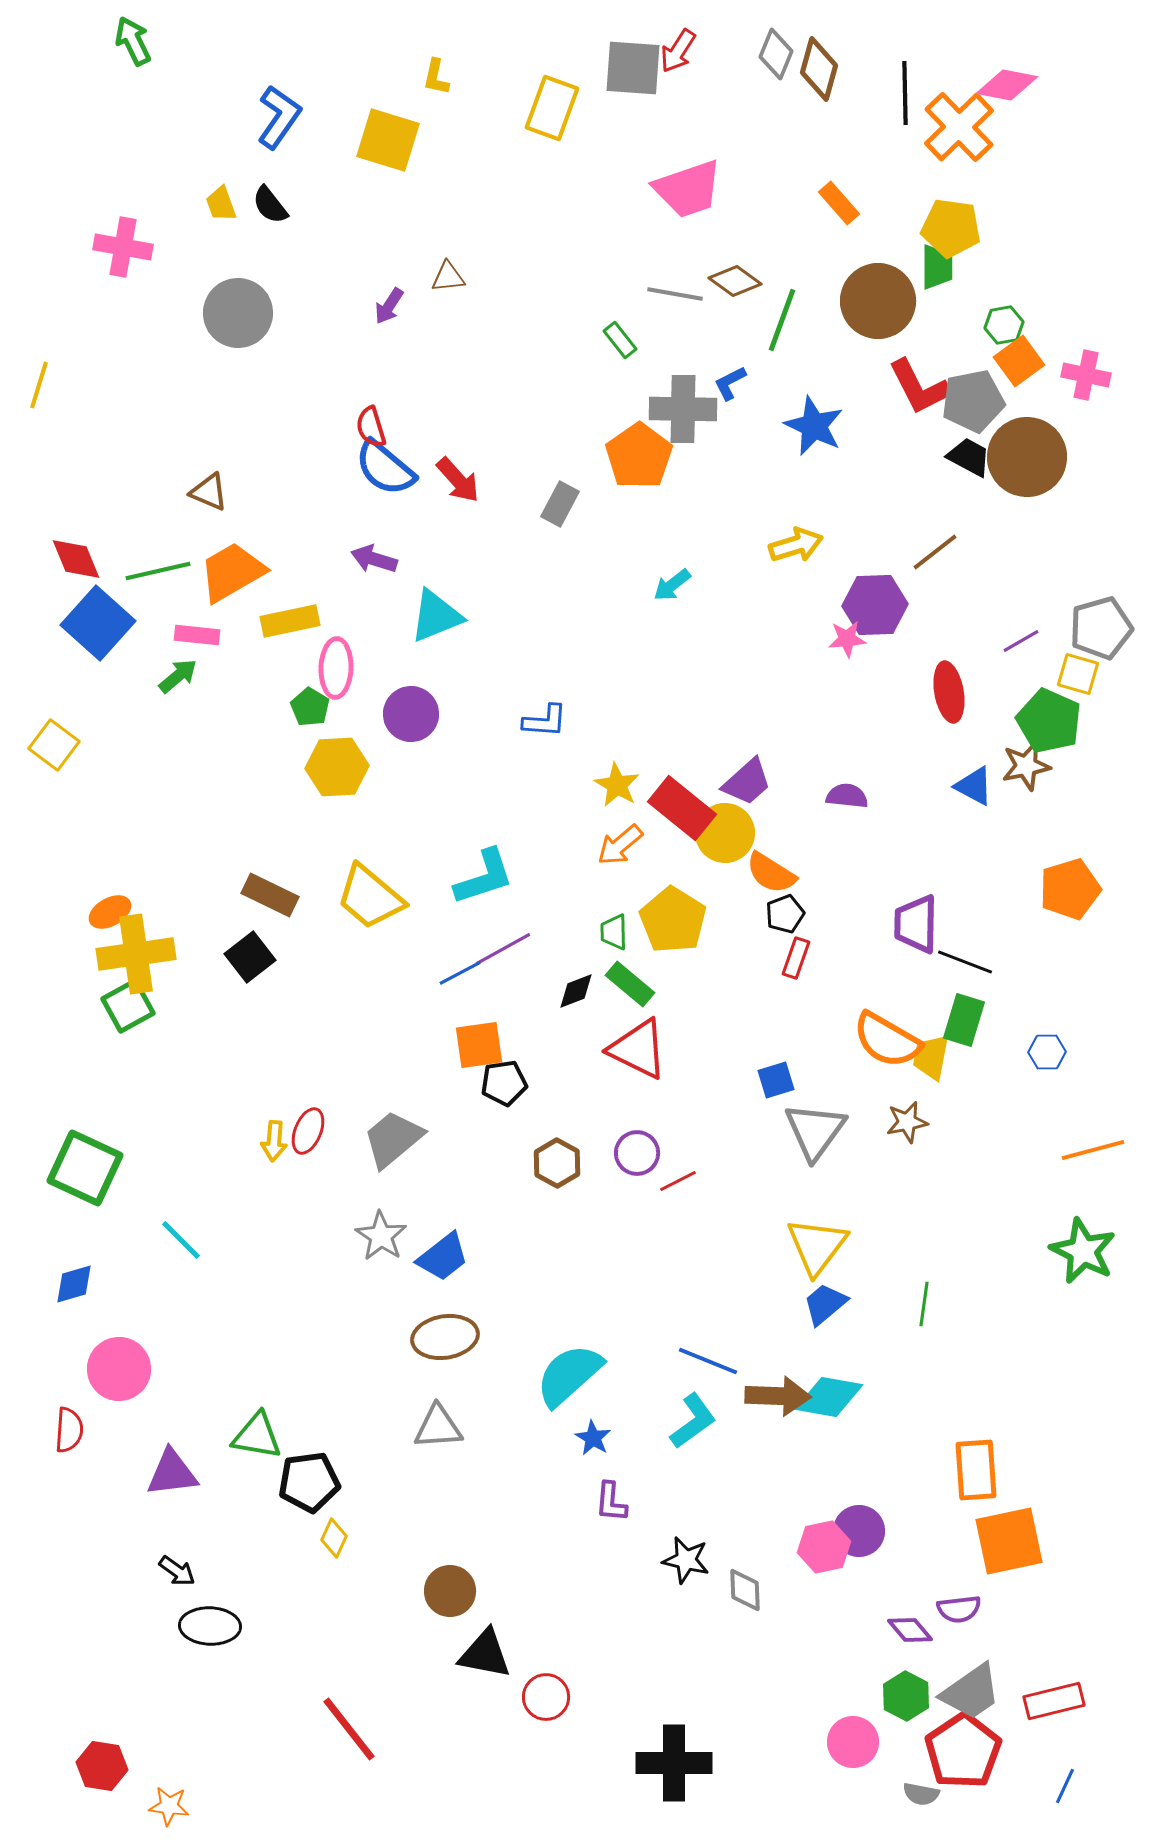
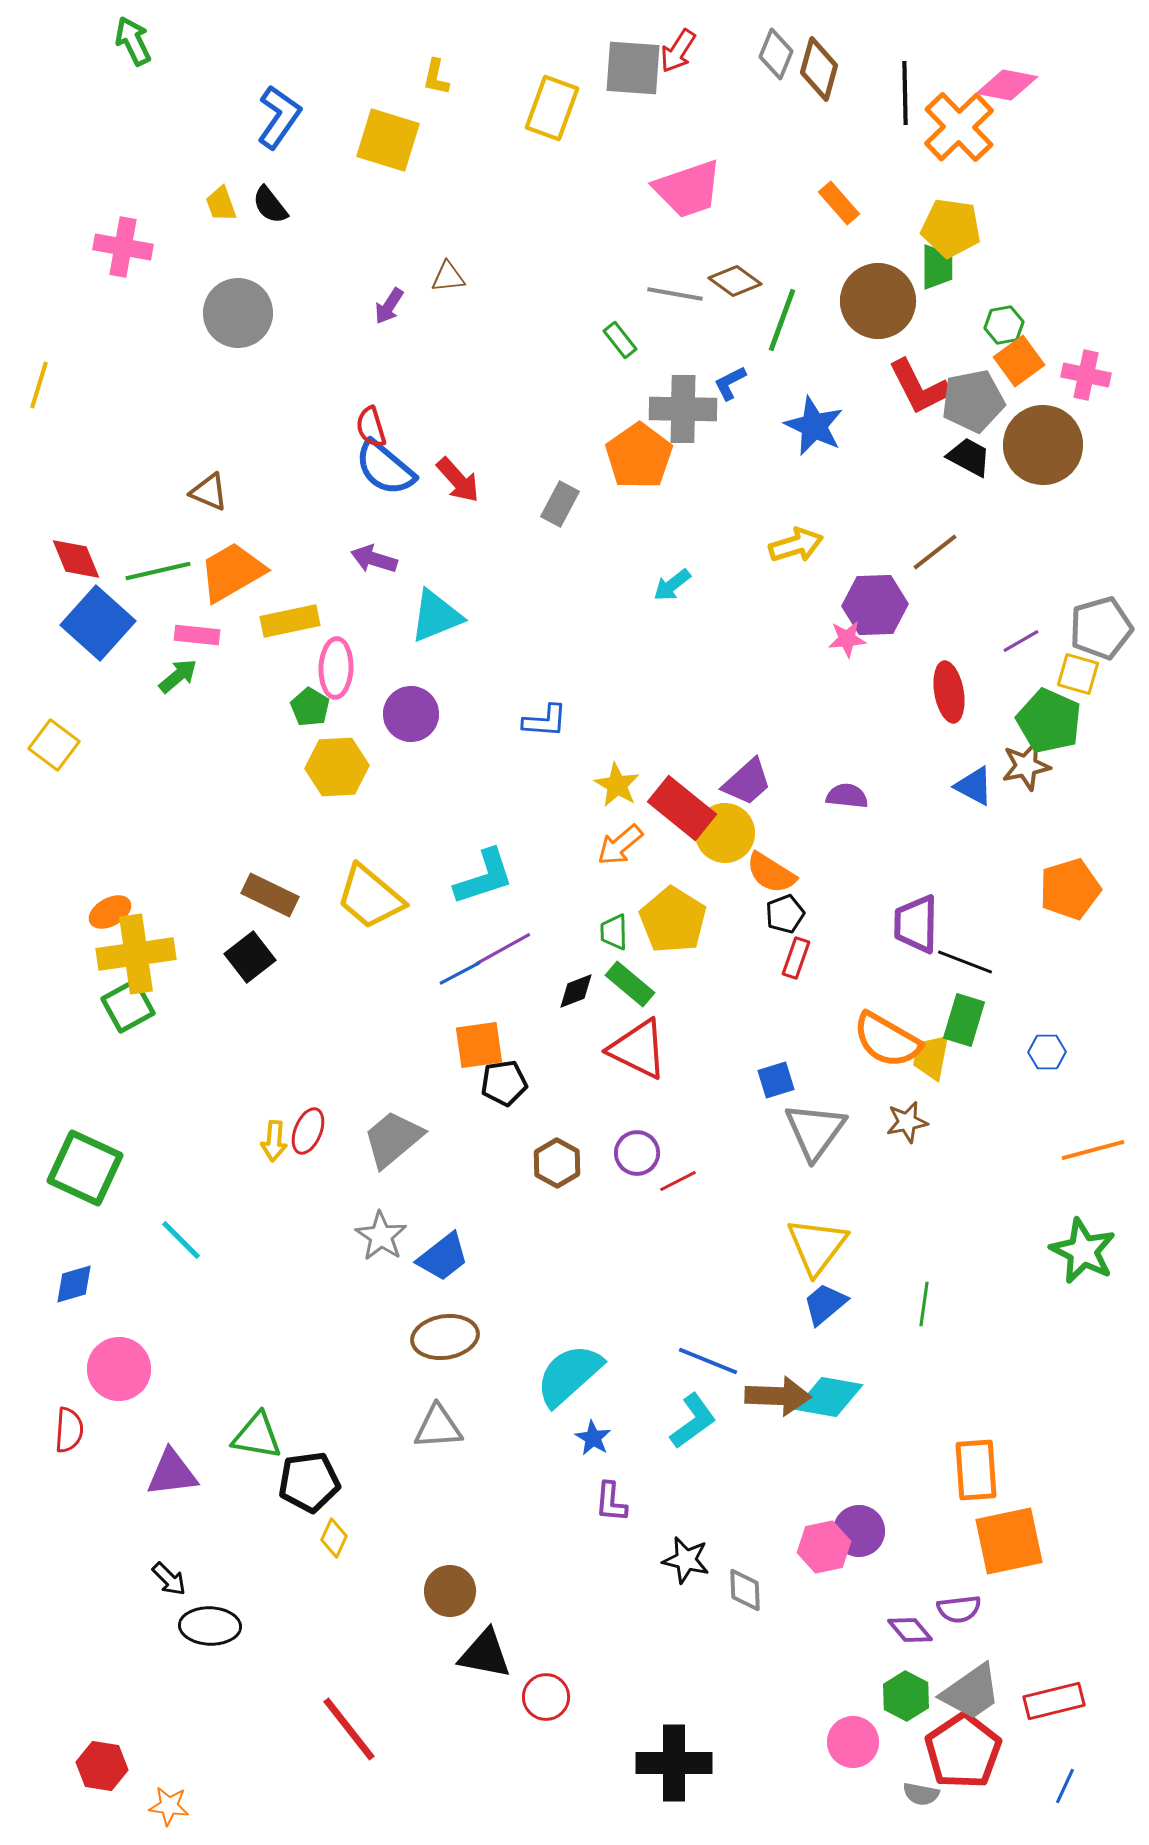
brown circle at (1027, 457): moved 16 px right, 12 px up
black arrow at (177, 1571): moved 8 px left, 8 px down; rotated 9 degrees clockwise
